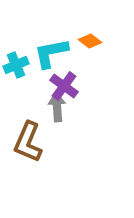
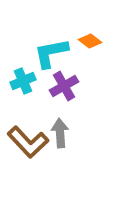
cyan cross: moved 7 px right, 16 px down
purple cross: rotated 24 degrees clockwise
gray arrow: moved 3 px right, 26 px down
brown L-shape: rotated 66 degrees counterclockwise
